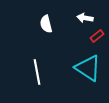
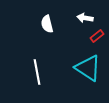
white semicircle: moved 1 px right
